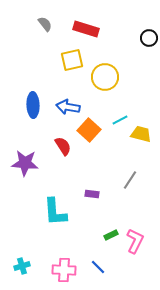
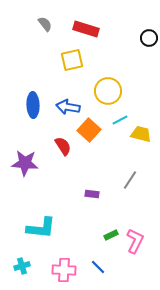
yellow circle: moved 3 px right, 14 px down
cyan L-shape: moved 14 px left, 16 px down; rotated 80 degrees counterclockwise
